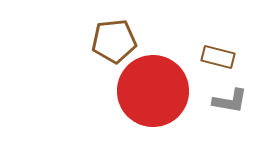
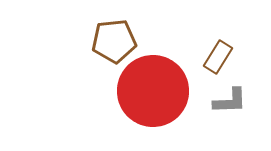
brown rectangle: rotated 72 degrees counterclockwise
gray L-shape: rotated 12 degrees counterclockwise
